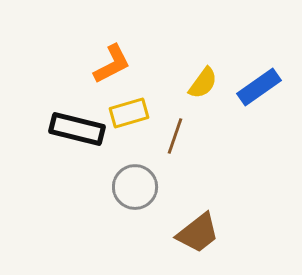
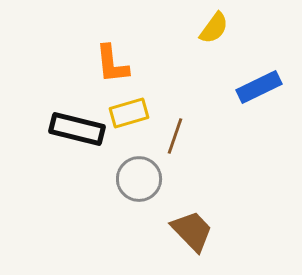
orange L-shape: rotated 111 degrees clockwise
yellow semicircle: moved 11 px right, 55 px up
blue rectangle: rotated 9 degrees clockwise
gray circle: moved 4 px right, 8 px up
brown trapezoid: moved 6 px left, 2 px up; rotated 96 degrees counterclockwise
